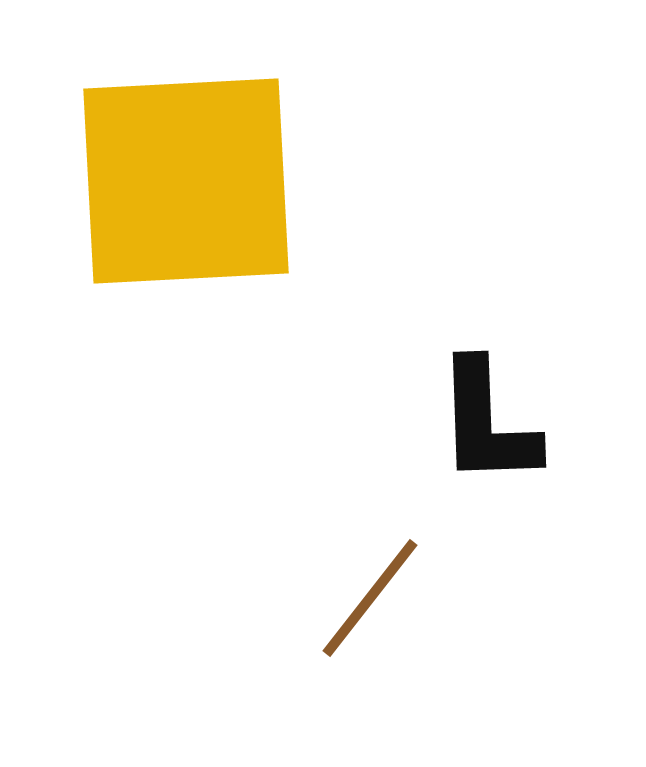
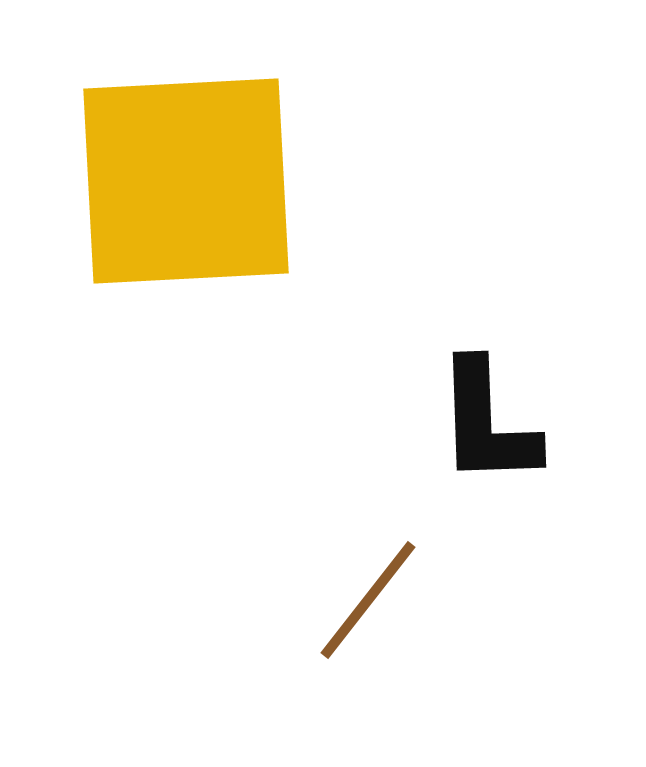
brown line: moved 2 px left, 2 px down
